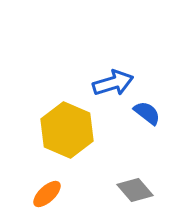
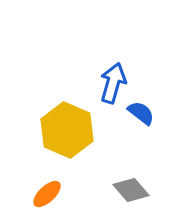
blue arrow: rotated 57 degrees counterclockwise
blue semicircle: moved 6 px left
gray diamond: moved 4 px left
